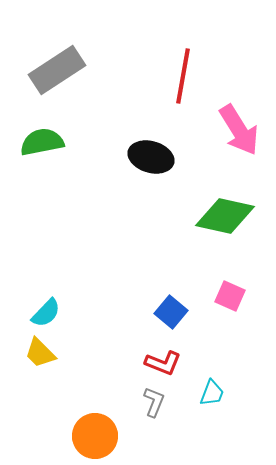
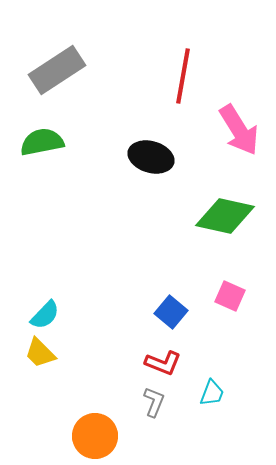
cyan semicircle: moved 1 px left, 2 px down
